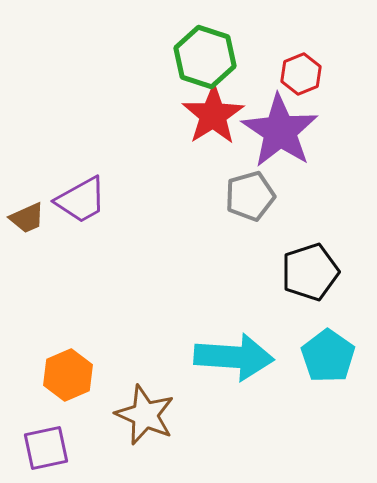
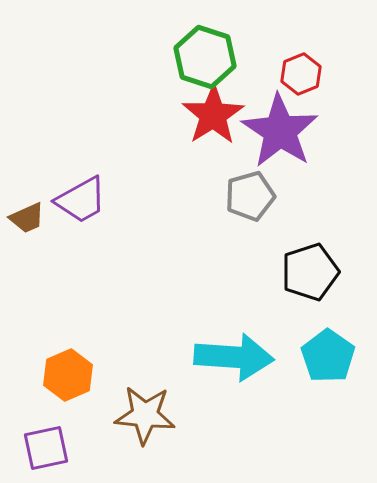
brown star: rotated 18 degrees counterclockwise
